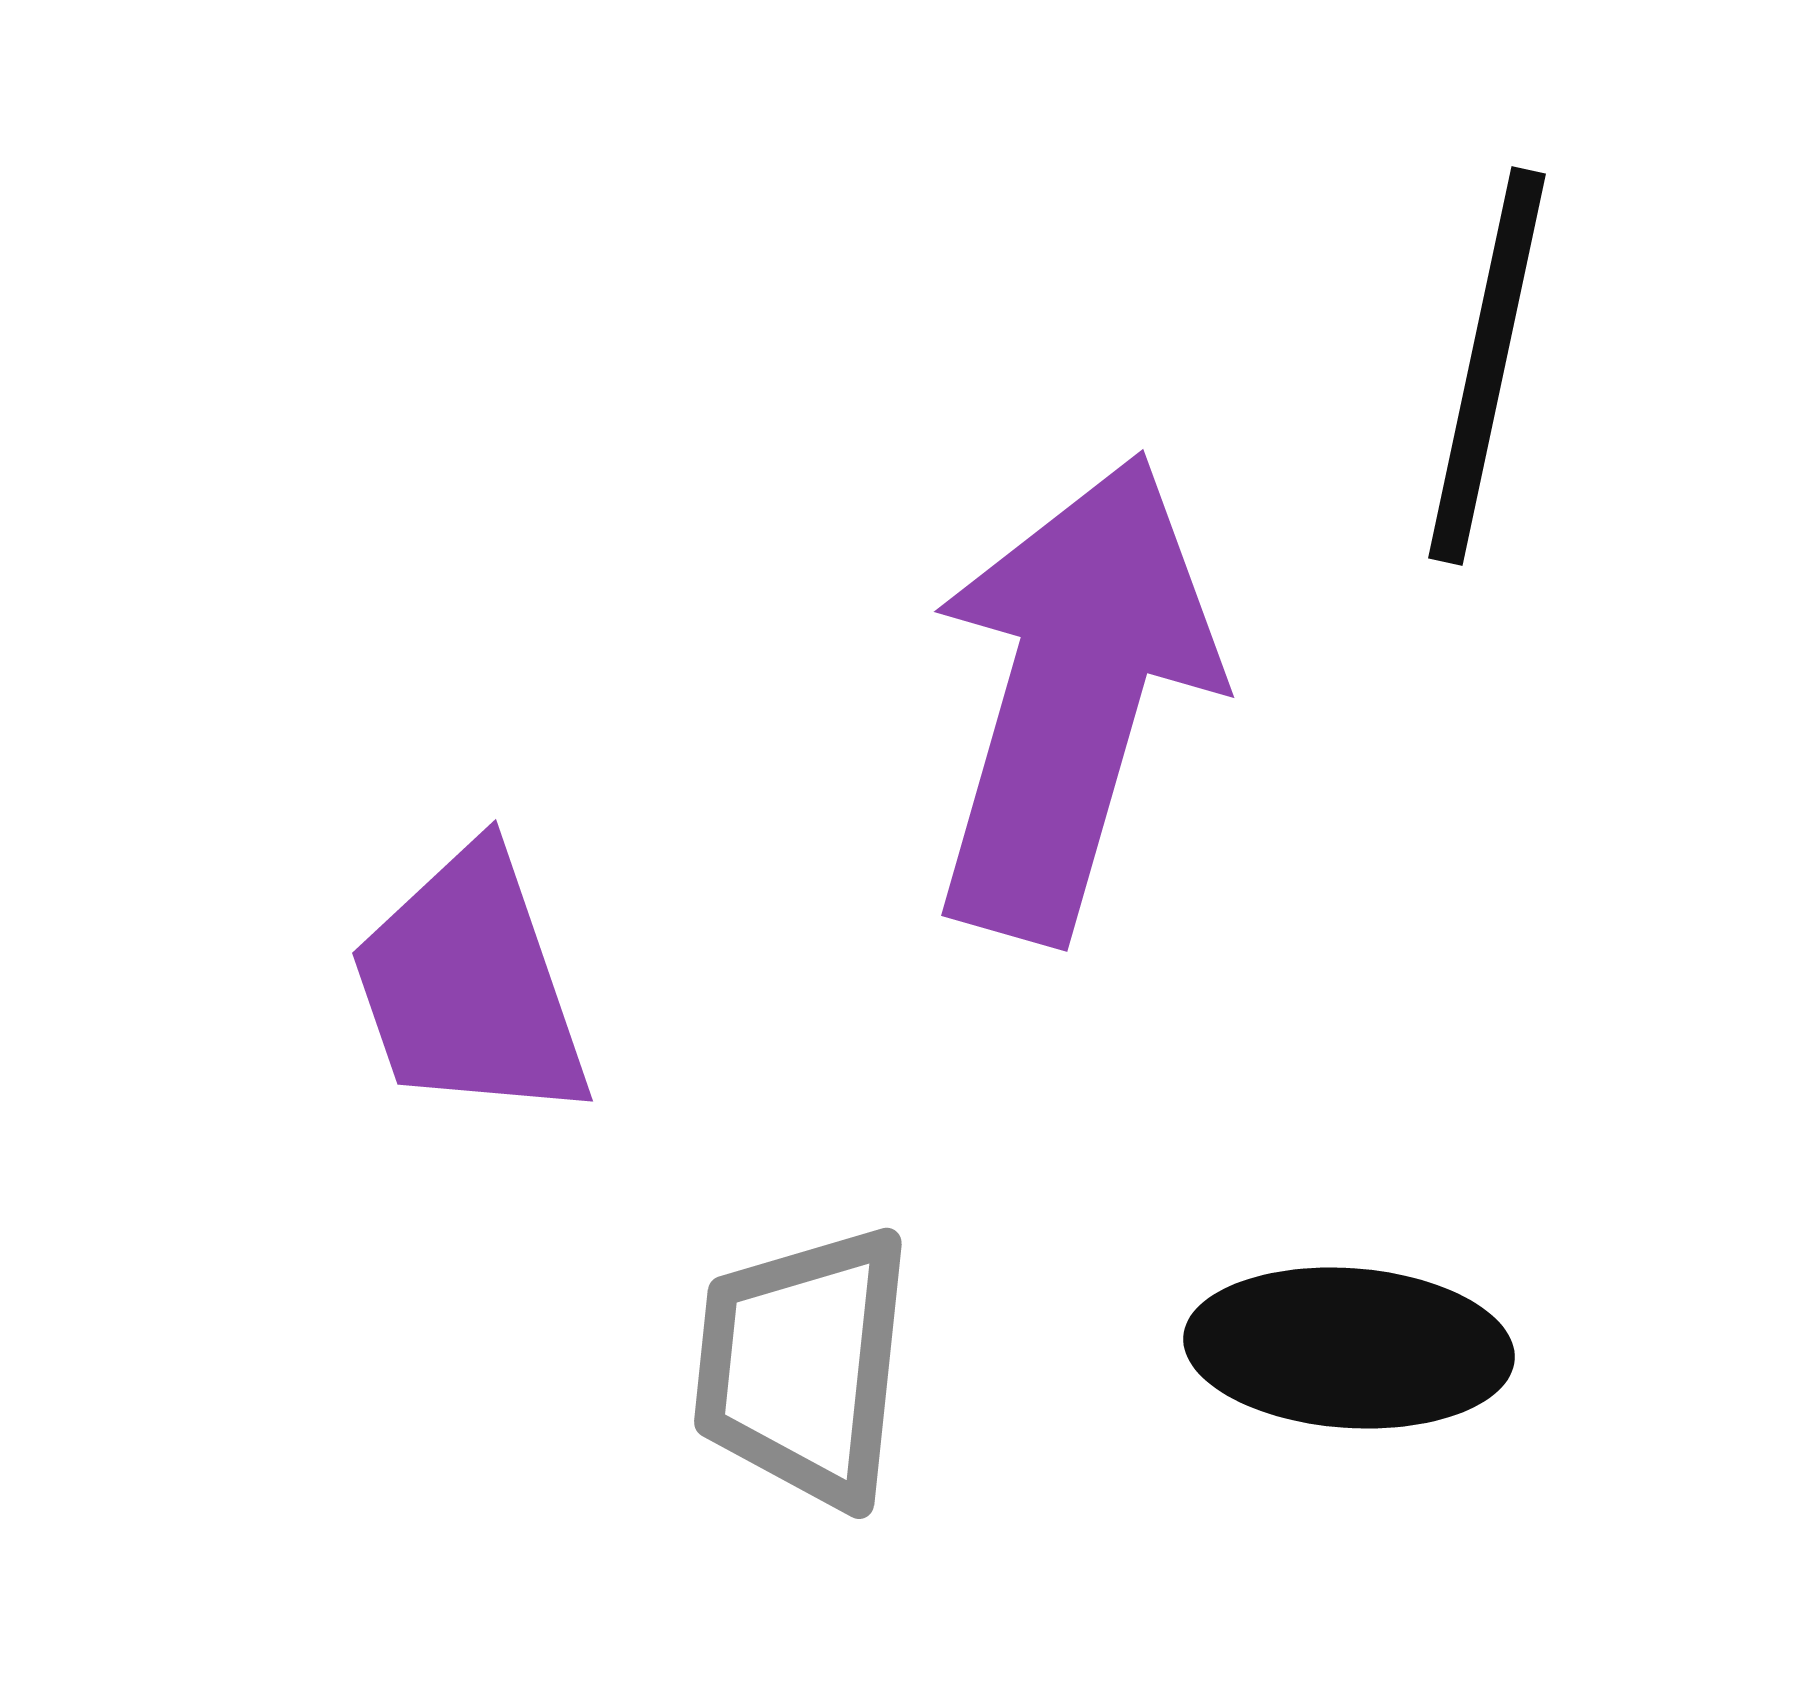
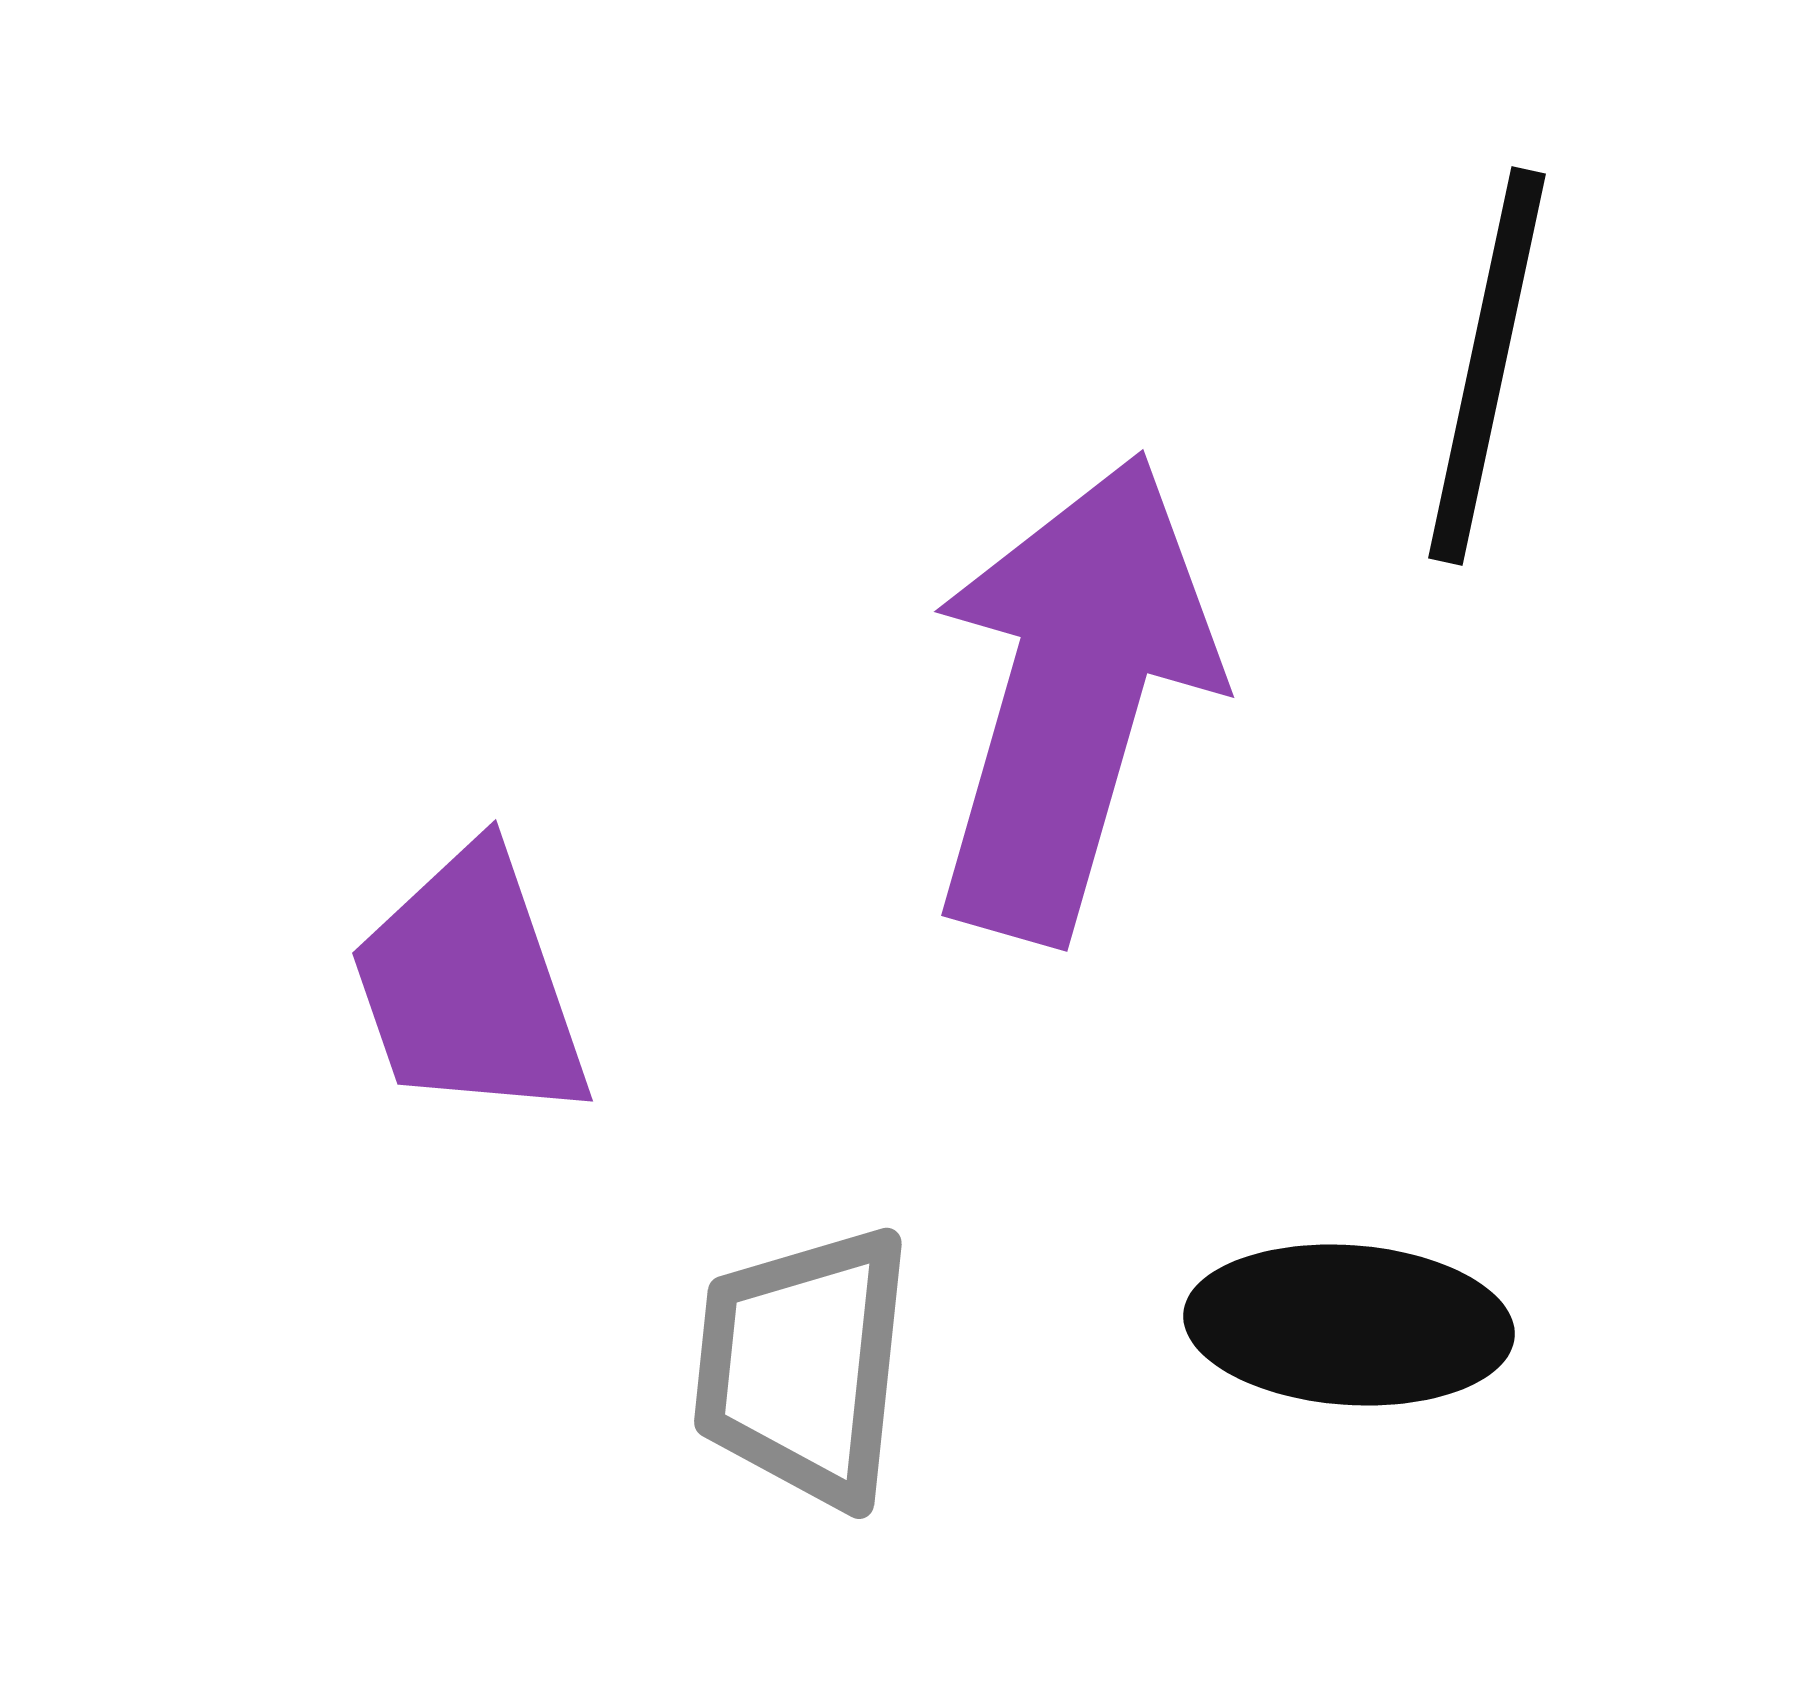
black ellipse: moved 23 px up
